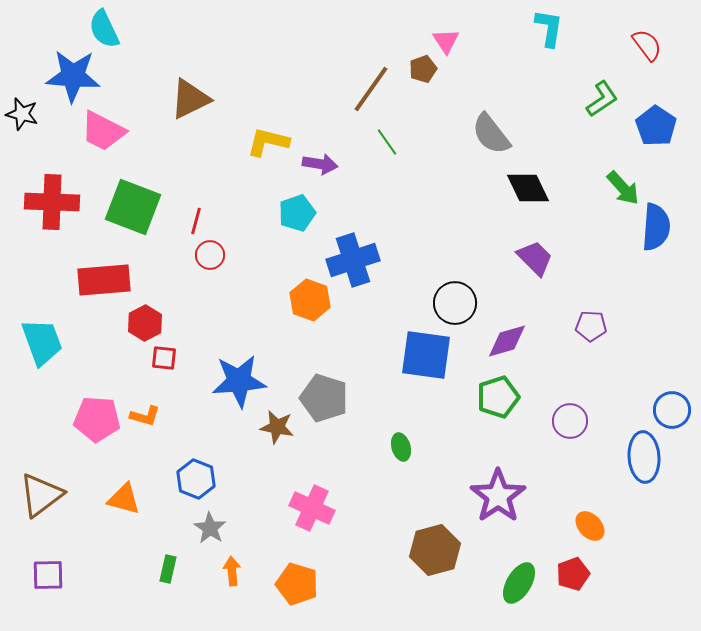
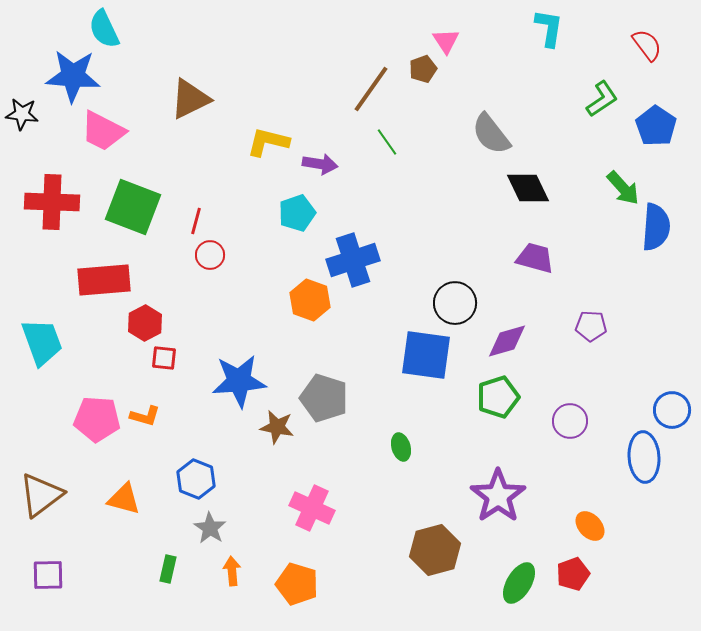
black star at (22, 114): rotated 8 degrees counterclockwise
purple trapezoid at (535, 258): rotated 30 degrees counterclockwise
